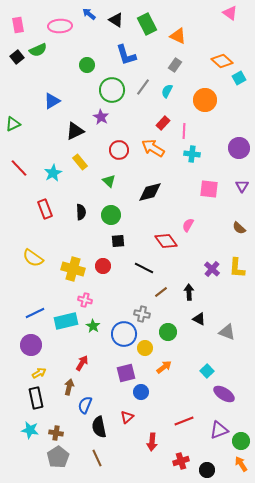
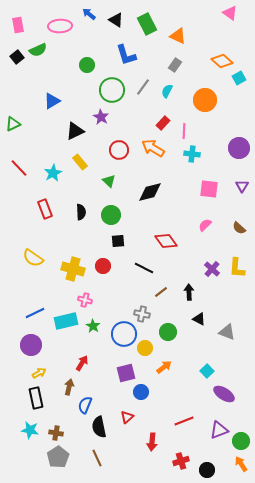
pink semicircle at (188, 225): moved 17 px right; rotated 16 degrees clockwise
